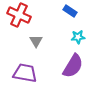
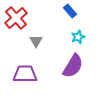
blue rectangle: rotated 16 degrees clockwise
red cross: moved 3 px left, 3 px down; rotated 25 degrees clockwise
cyan star: rotated 16 degrees counterclockwise
purple trapezoid: moved 1 px down; rotated 10 degrees counterclockwise
